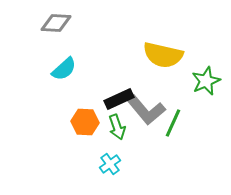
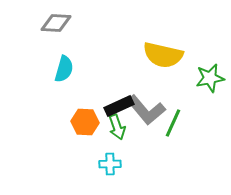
cyan semicircle: rotated 32 degrees counterclockwise
green star: moved 4 px right, 3 px up; rotated 12 degrees clockwise
black rectangle: moved 7 px down
cyan cross: rotated 35 degrees clockwise
